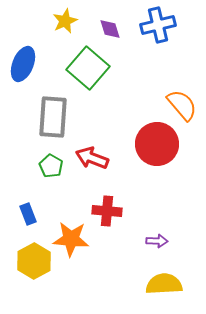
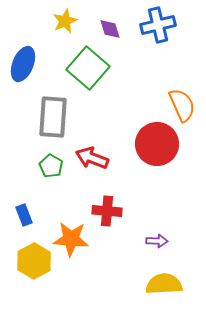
orange semicircle: rotated 16 degrees clockwise
blue rectangle: moved 4 px left, 1 px down
